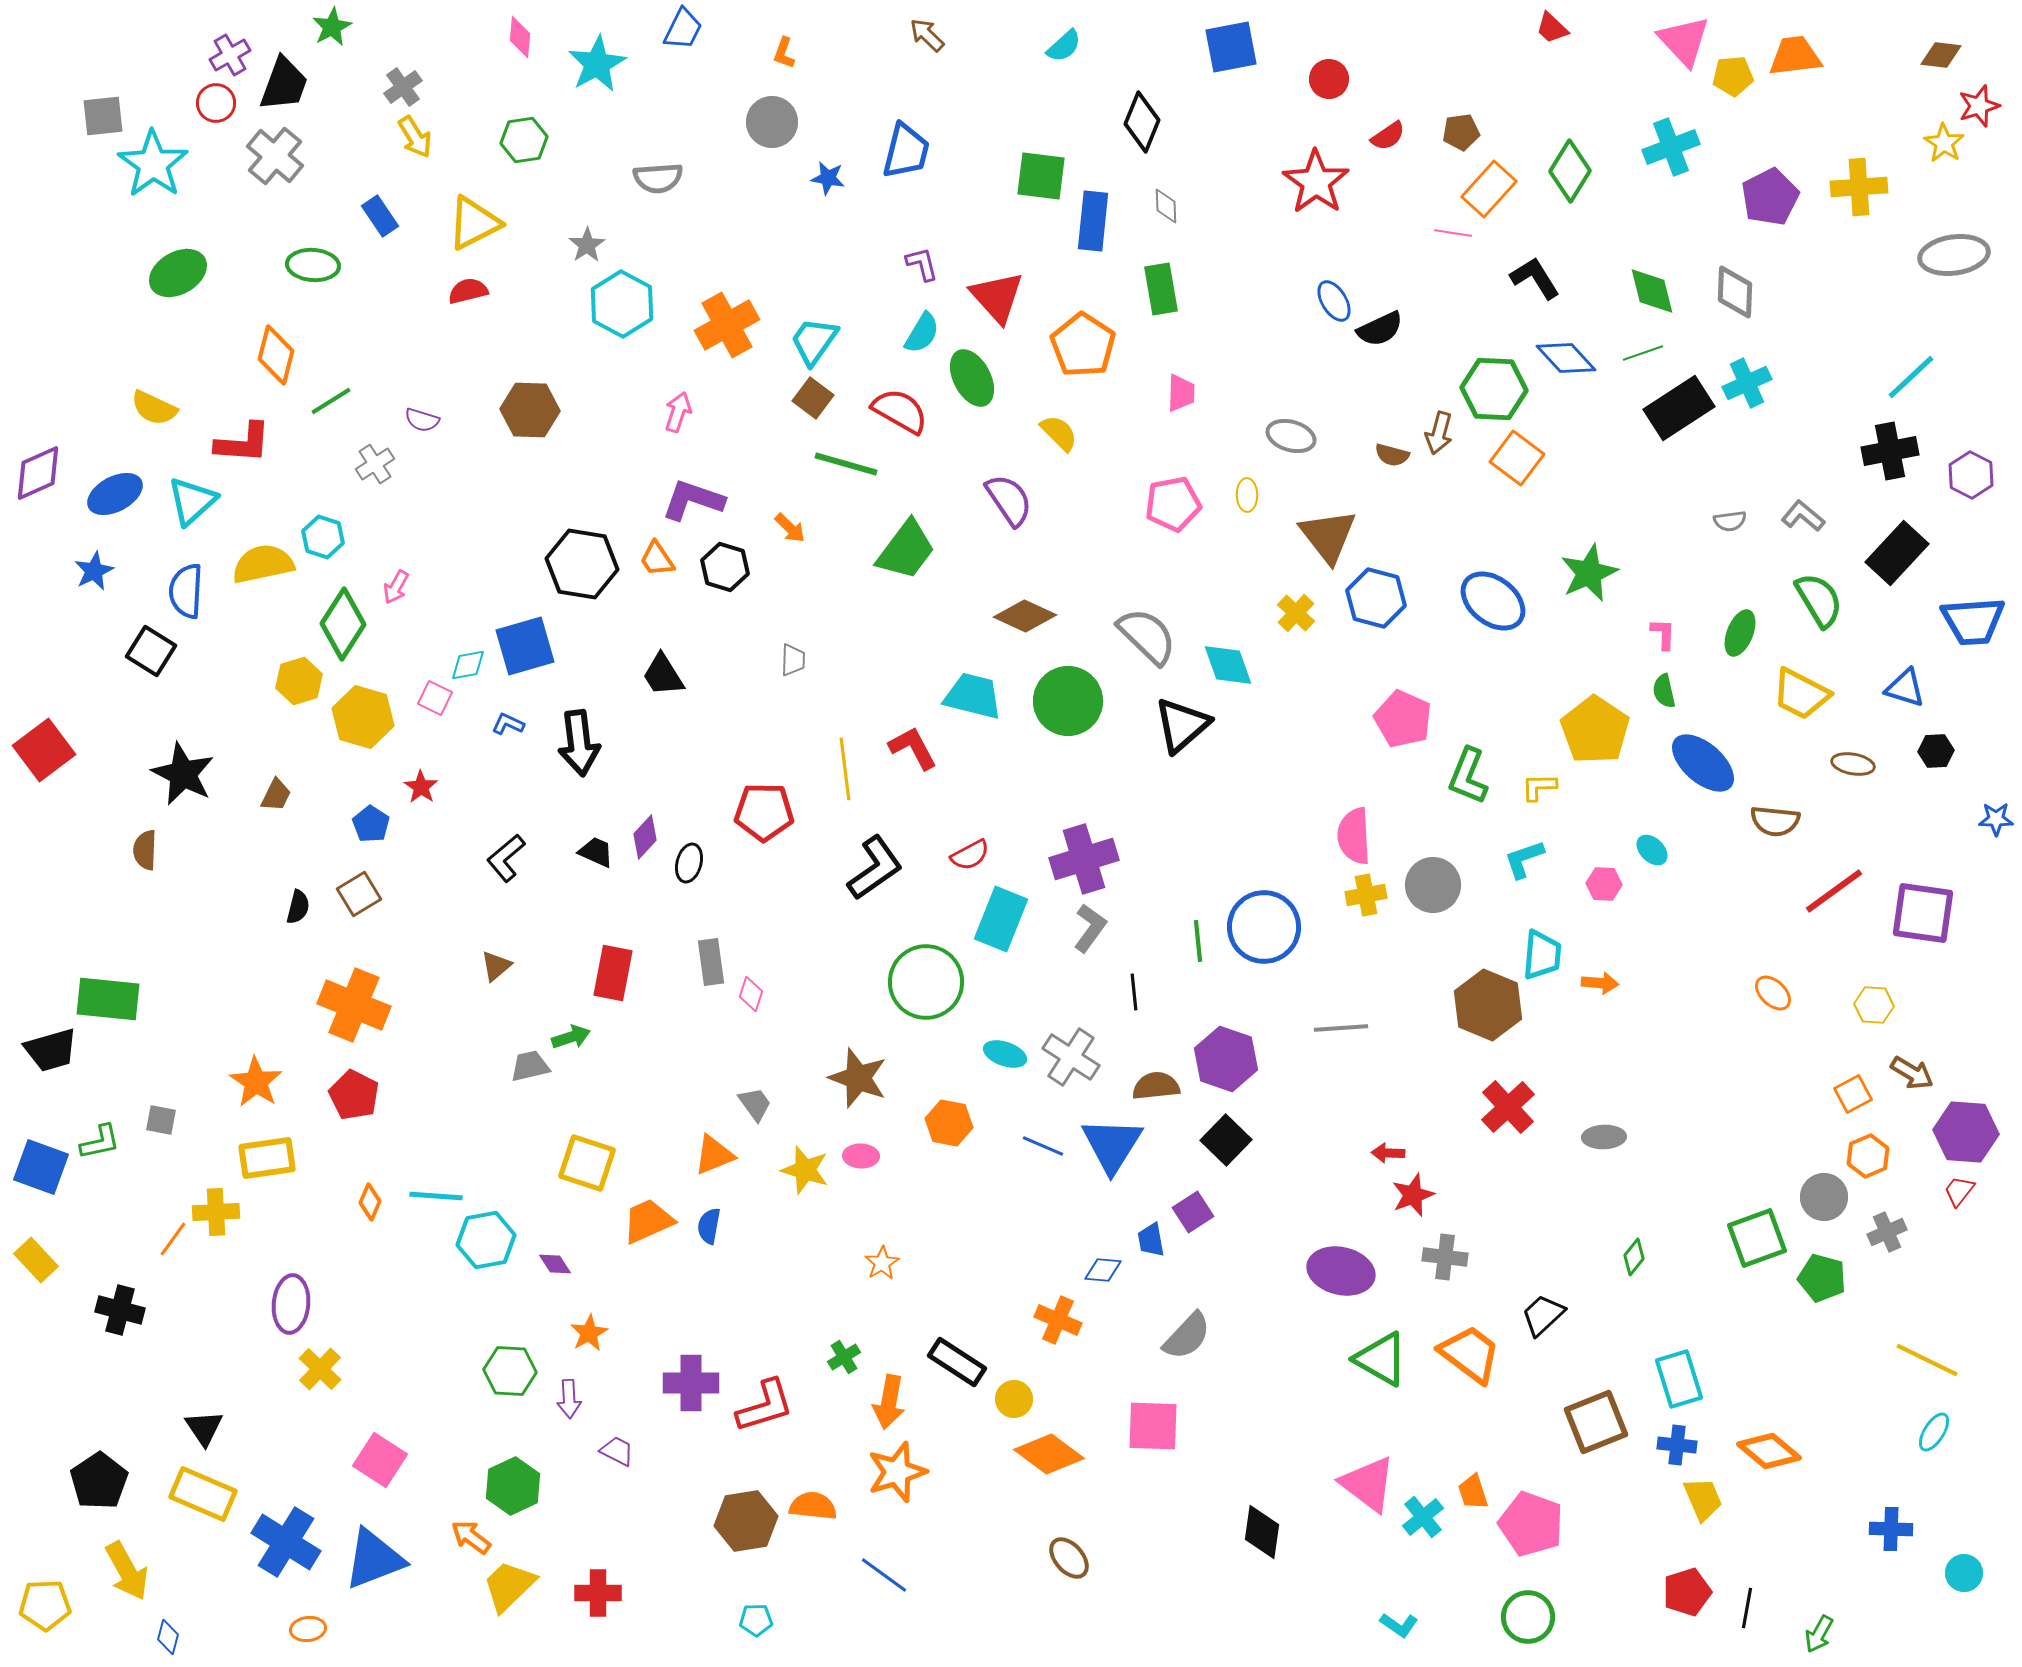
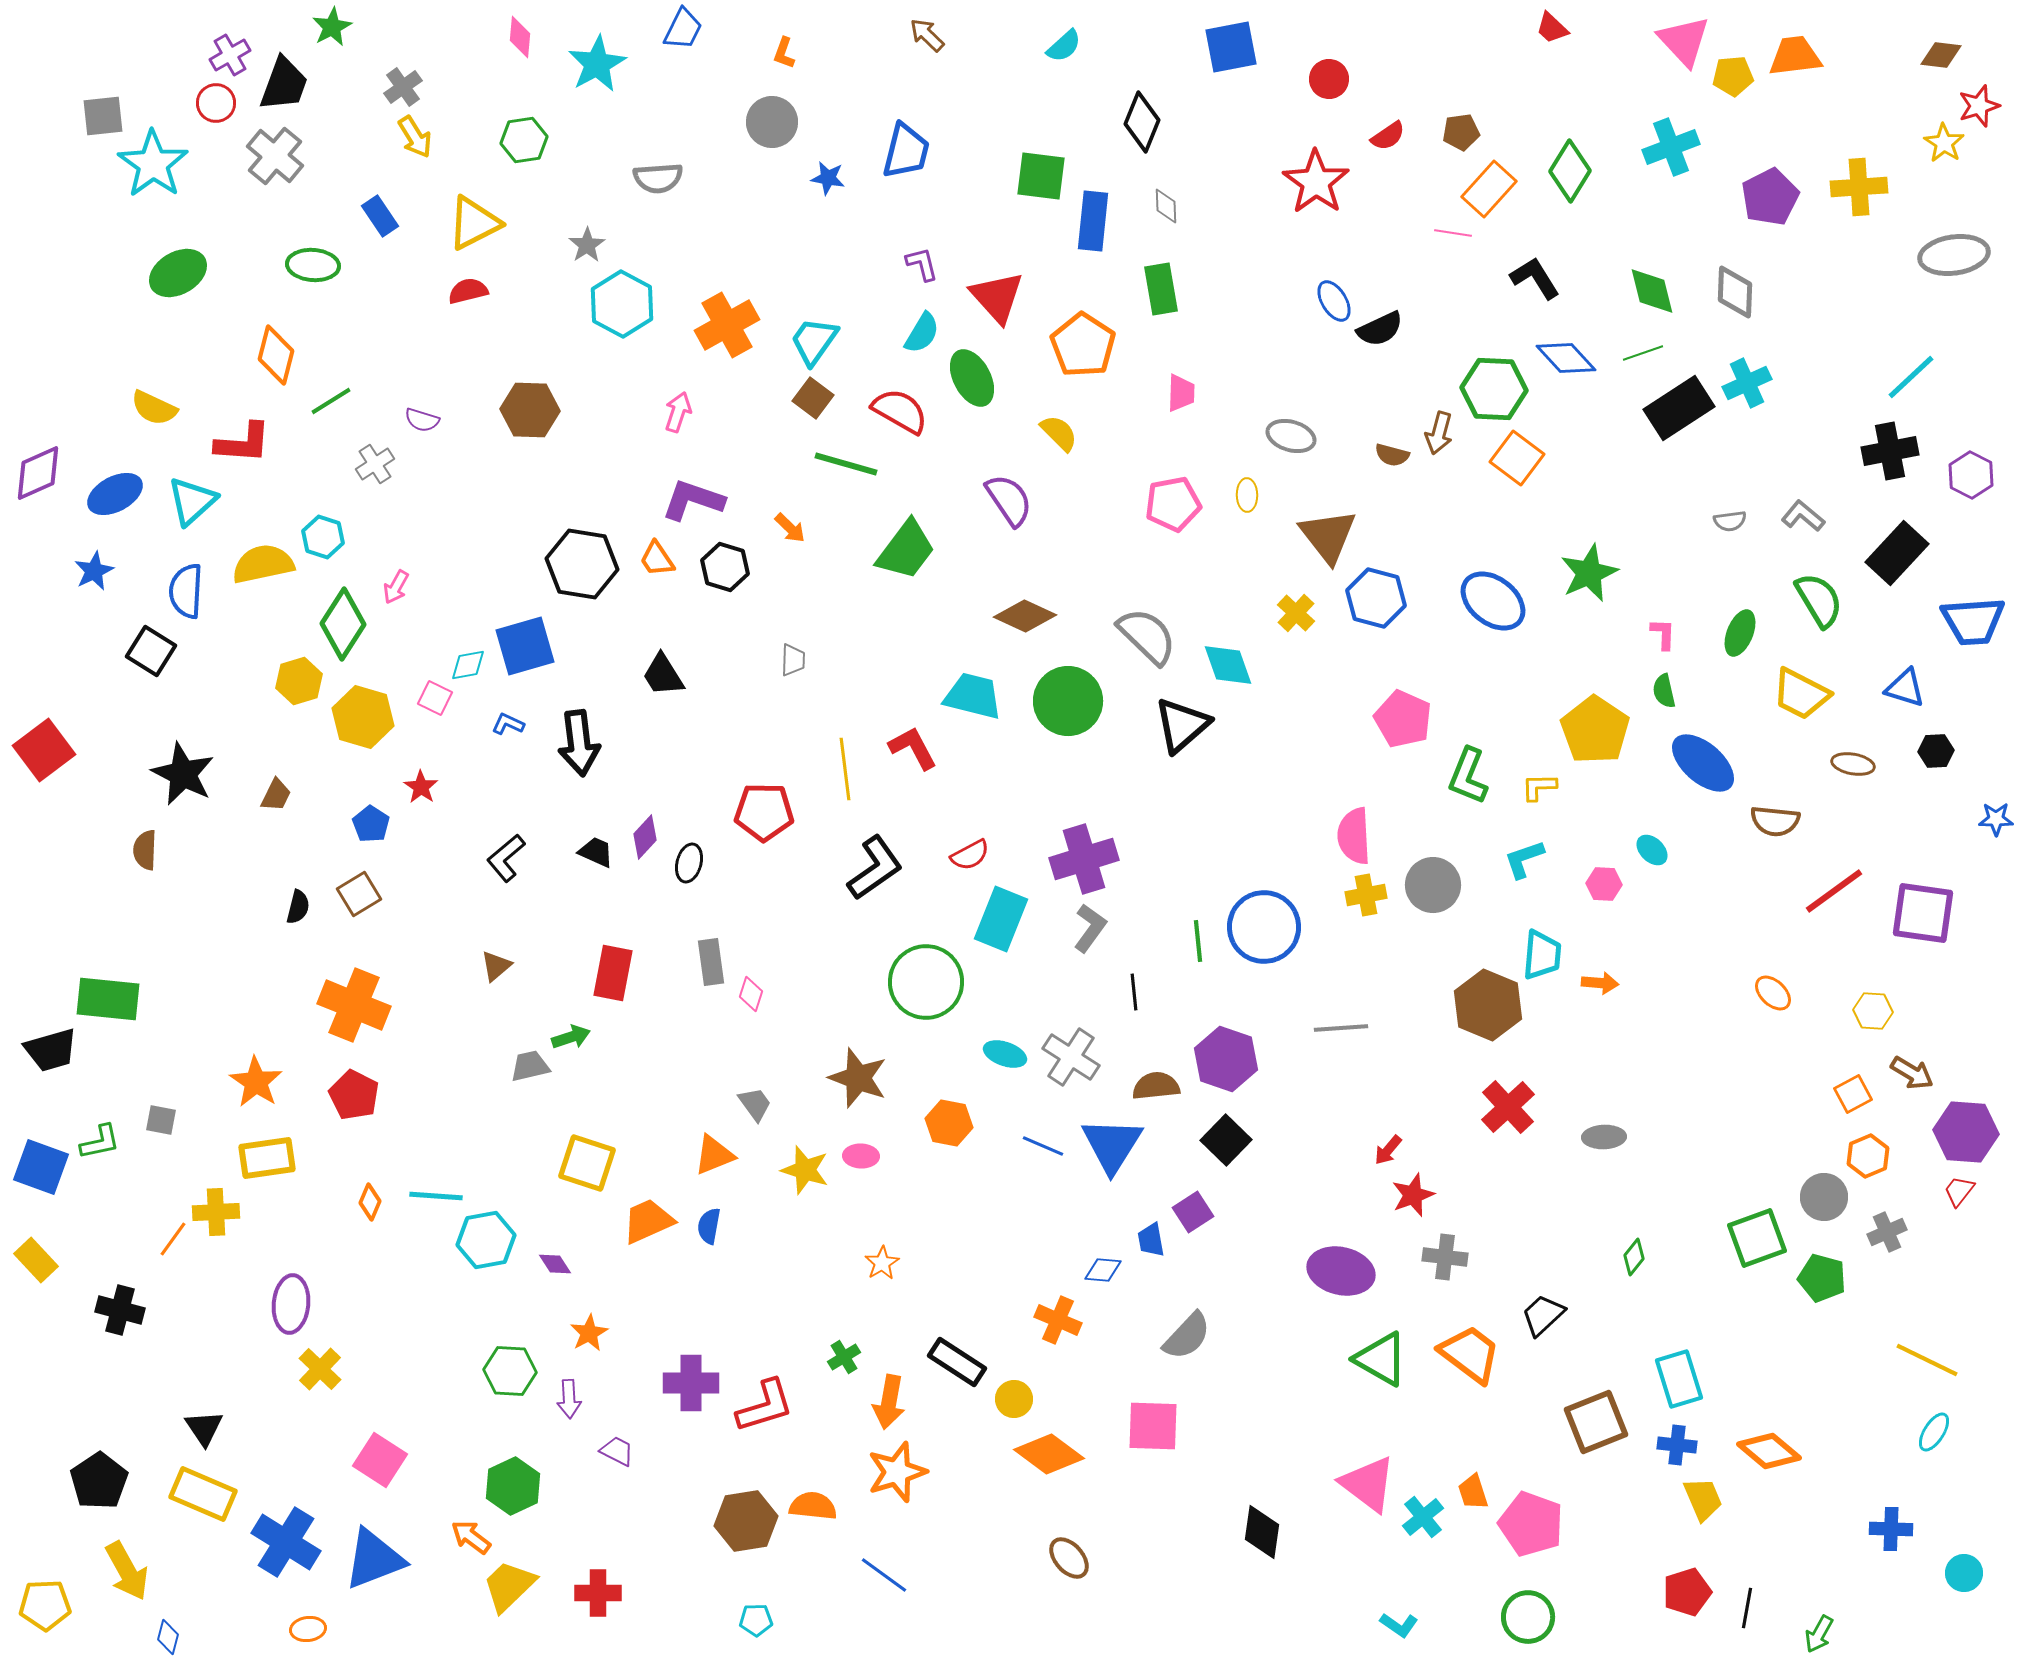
yellow hexagon at (1874, 1005): moved 1 px left, 6 px down
red arrow at (1388, 1153): moved 3 px up; rotated 52 degrees counterclockwise
